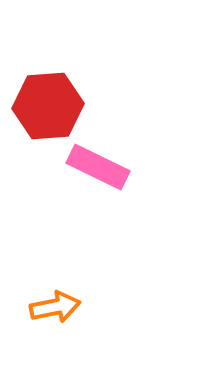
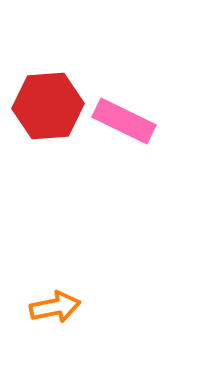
pink rectangle: moved 26 px right, 46 px up
